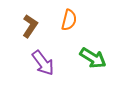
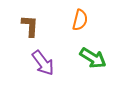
orange semicircle: moved 11 px right
brown L-shape: rotated 30 degrees counterclockwise
